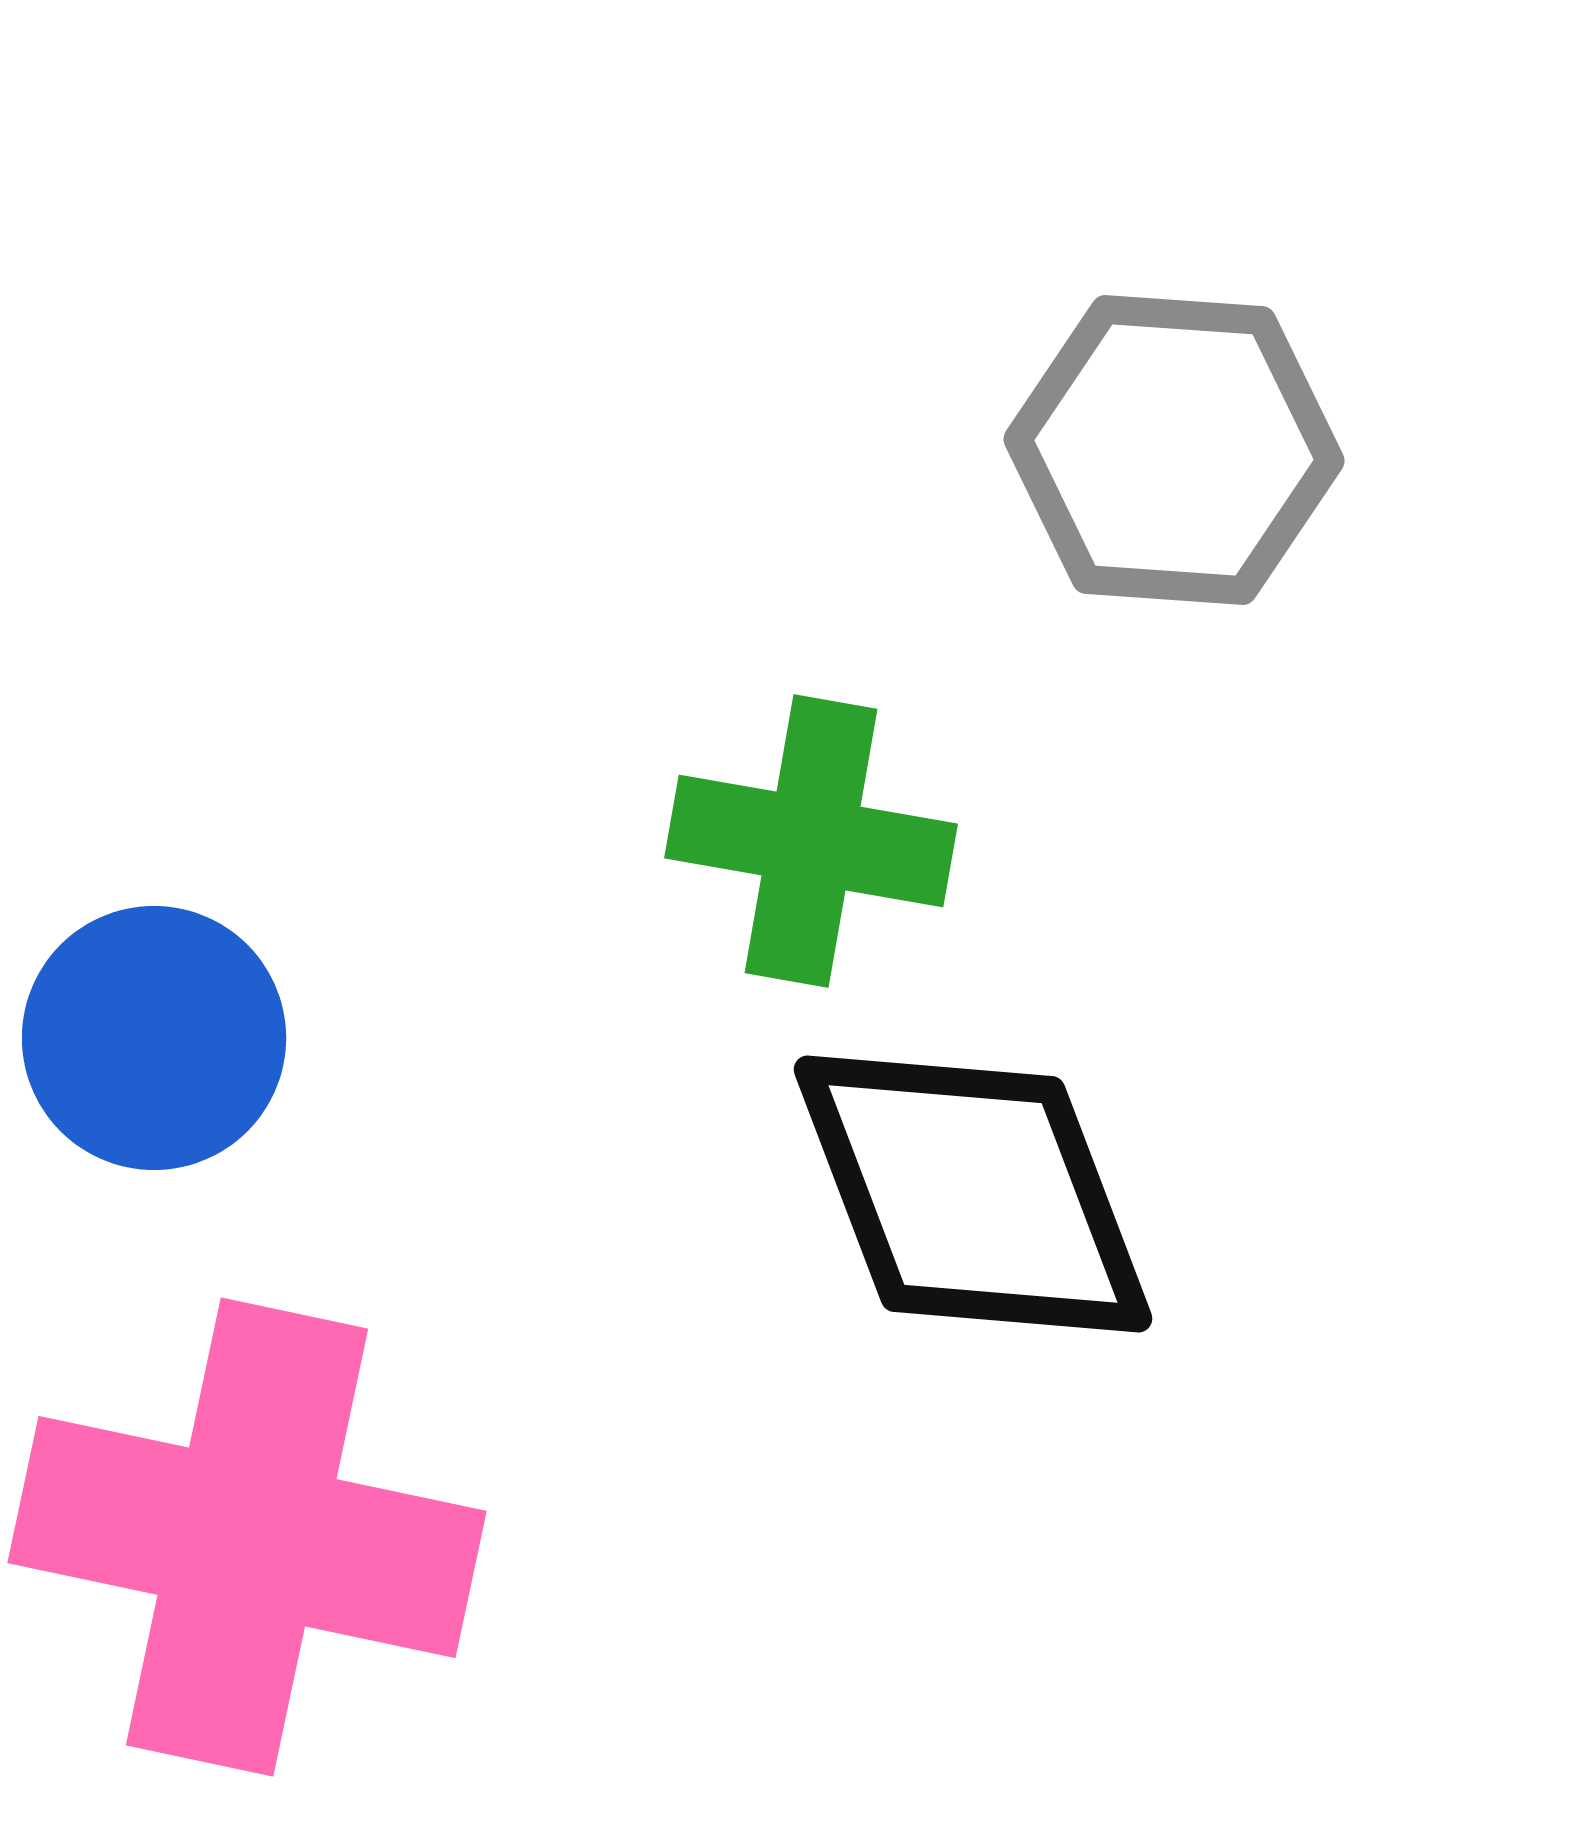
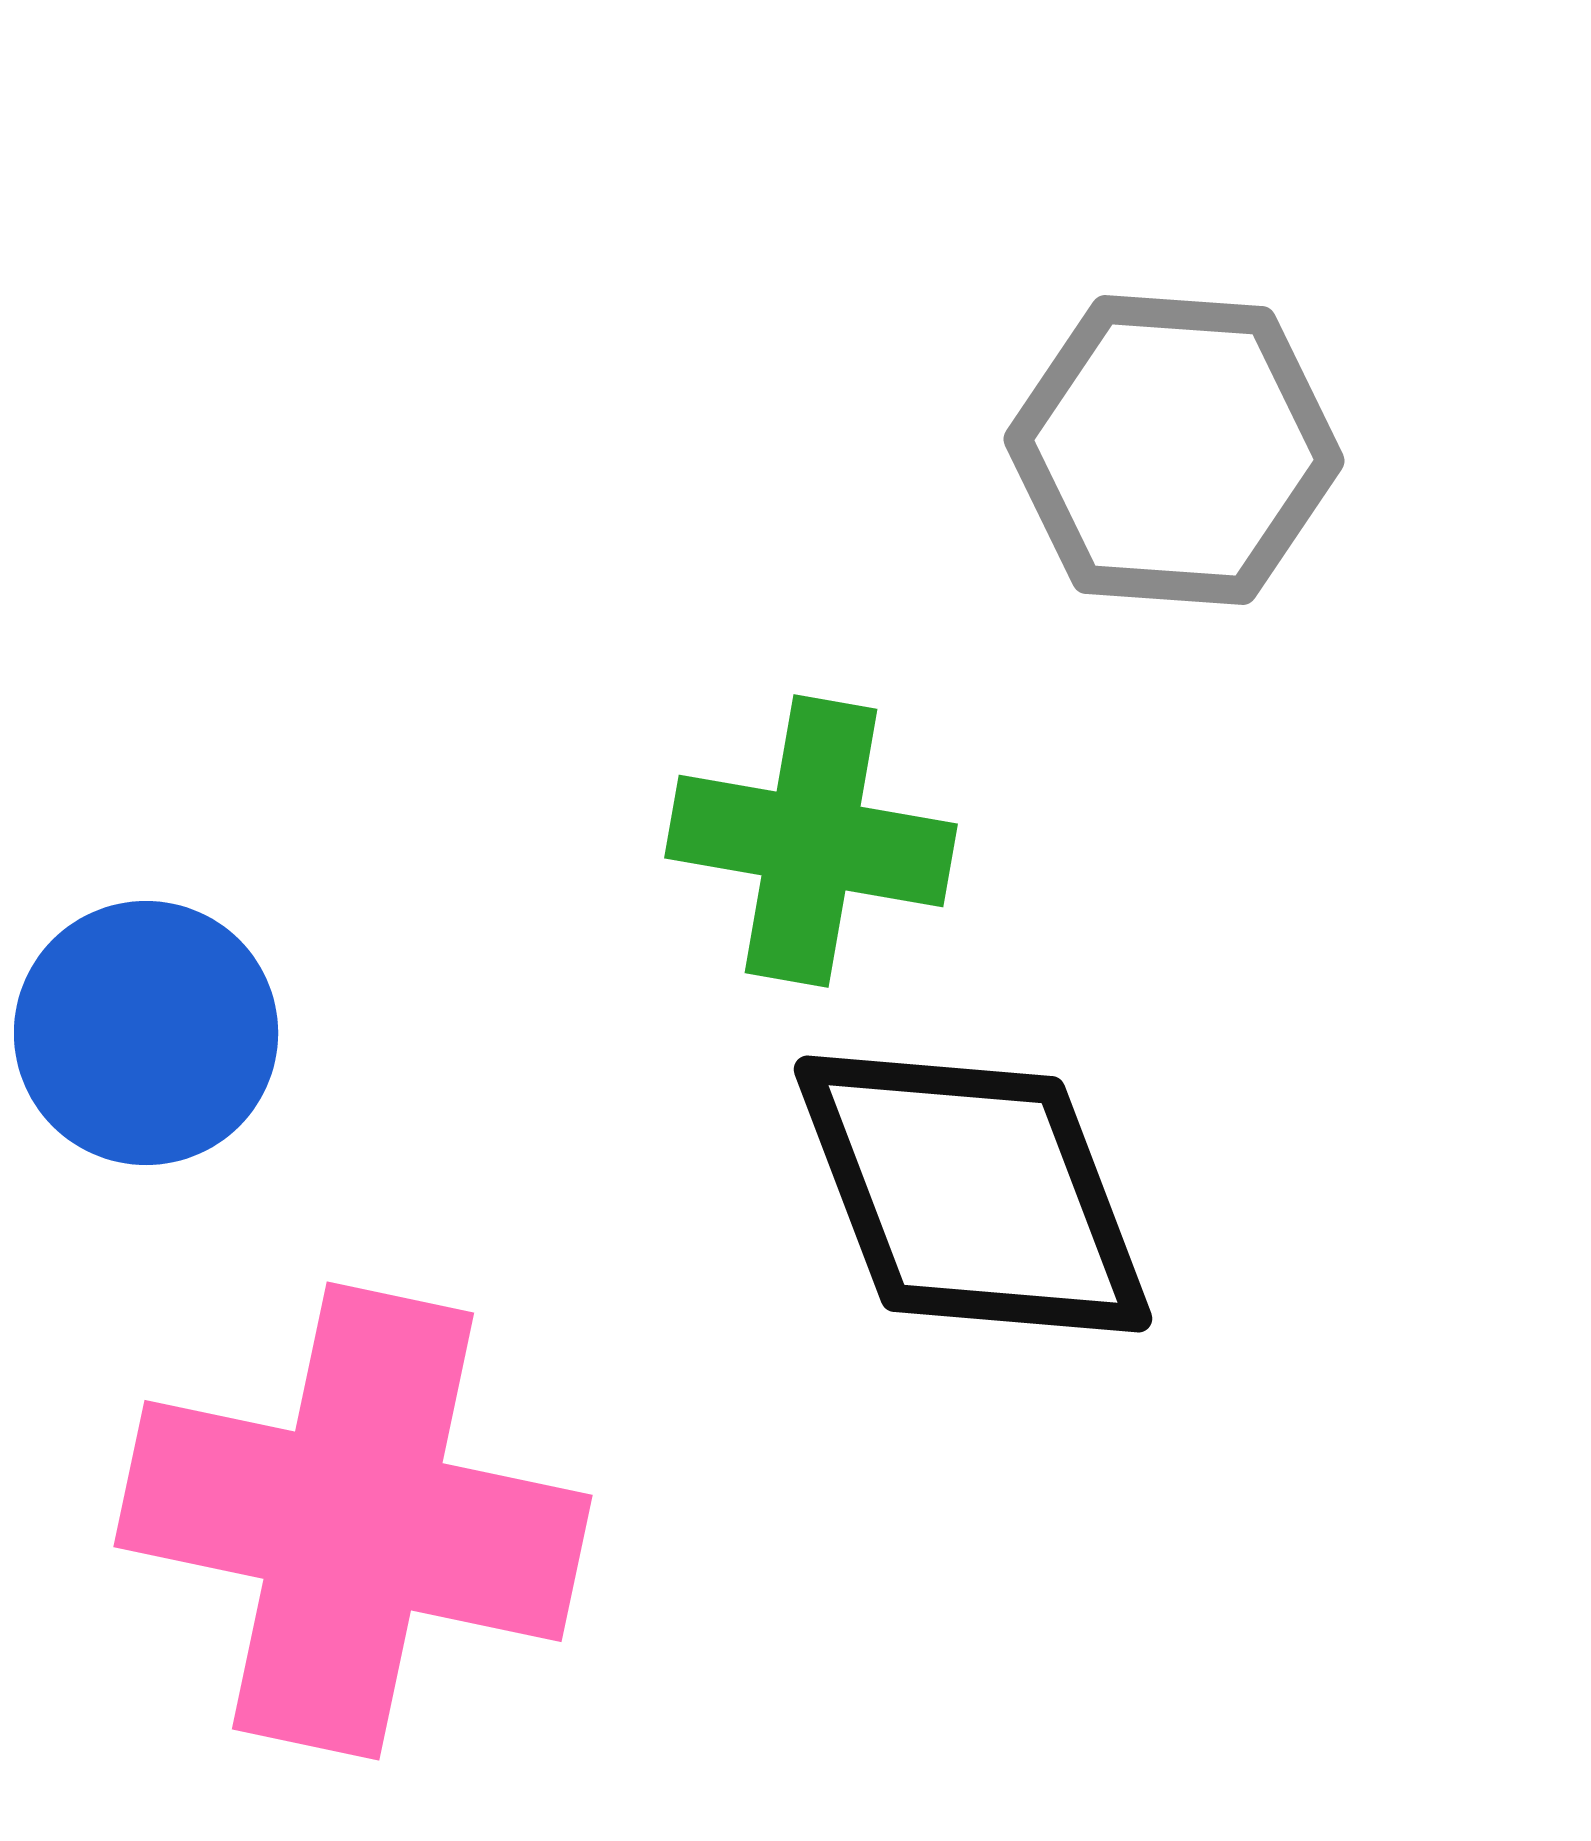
blue circle: moved 8 px left, 5 px up
pink cross: moved 106 px right, 16 px up
